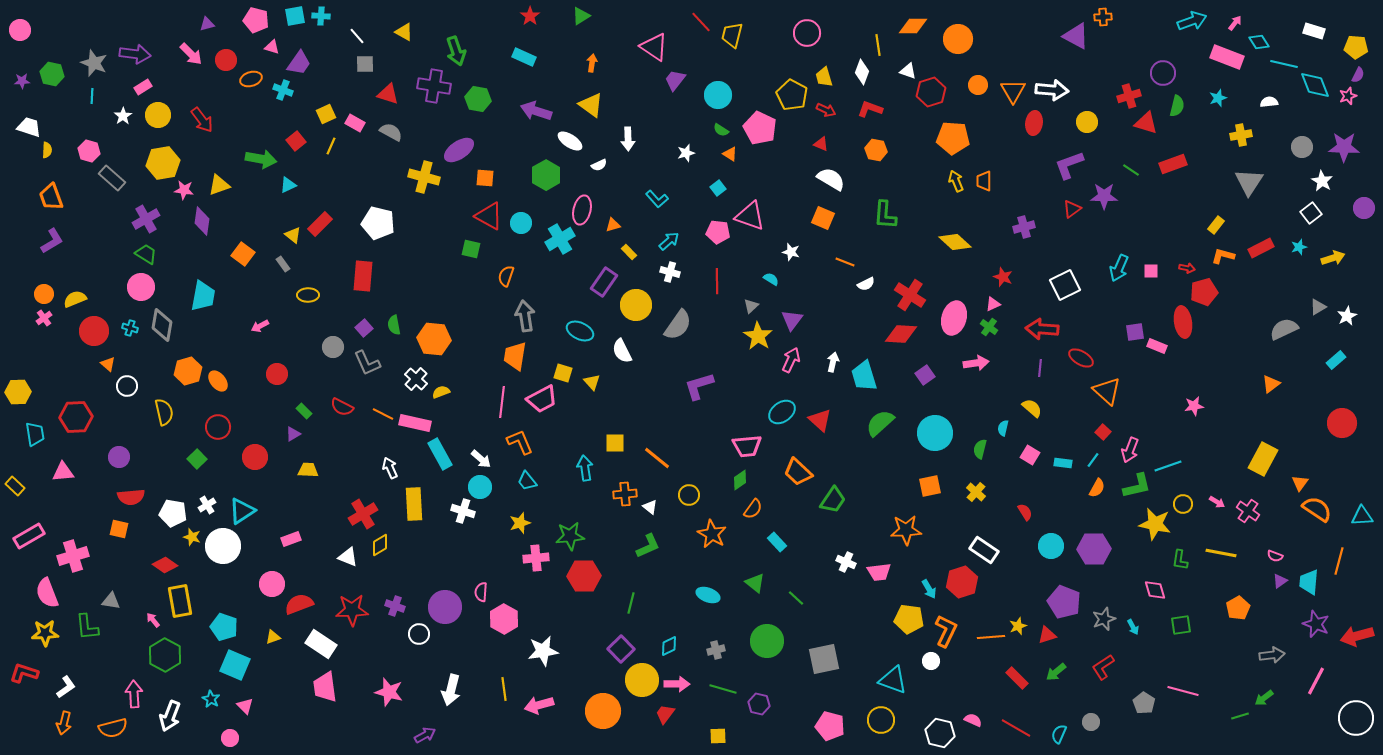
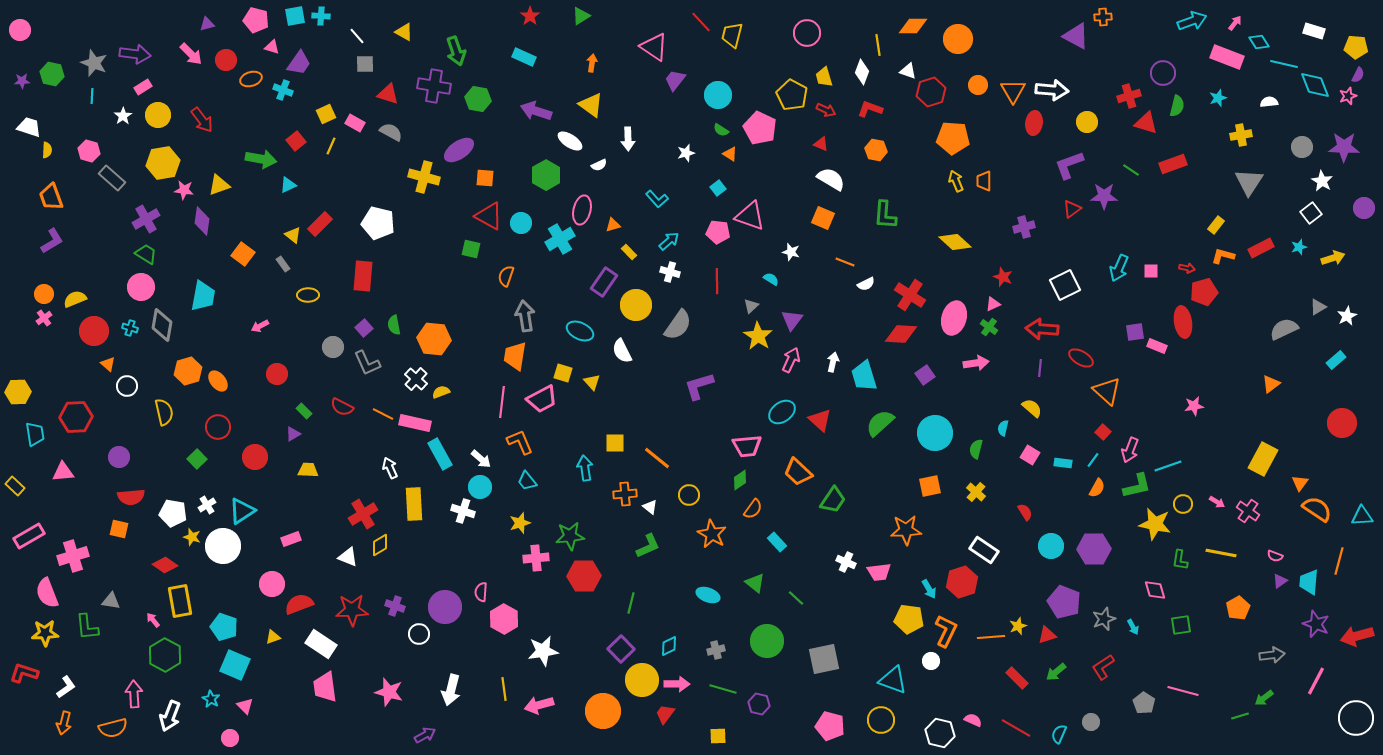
green semicircle at (980, 449): moved 4 px left
